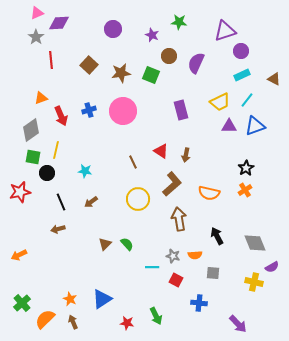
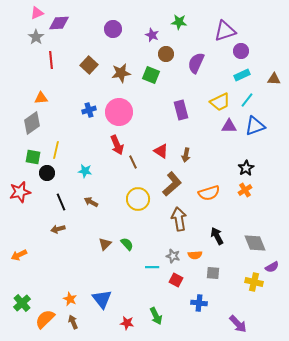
brown circle at (169, 56): moved 3 px left, 2 px up
brown triangle at (274, 79): rotated 24 degrees counterclockwise
orange triangle at (41, 98): rotated 16 degrees clockwise
pink circle at (123, 111): moved 4 px left, 1 px down
red arrow at (61, 116): moved 56 px right, 29 px down
gray diamond at (31, 130): moved 1 px right, 7 px up
orange semicircle at (209, 193): rotated 30 degrees counterclockwise
brown arrow at (91, 202): rotated 64 degrees clockwise
blue triangle at (102, 299): rotated 35 degrees counterclockwise
